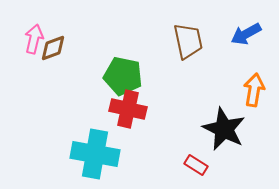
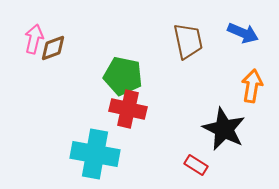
blue arrow: moved 3 px left, 1 px up; rotated 128 degrees counterclockwise
orange arrow: moved 2 px left, 4 px up
